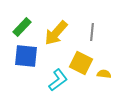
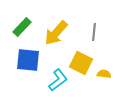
gray line: moved 2 px right
blue square: moved 2 px right, 4 px down
